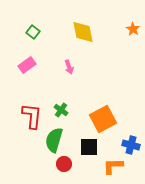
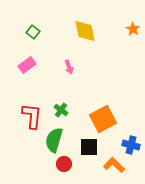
yellow diamond: moved 2 px right, 1 px up
orange L-shape: moved 1 px right, 1 px up; rotated 45 degrees clockwise
